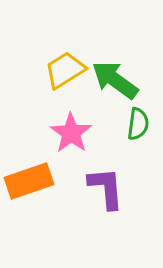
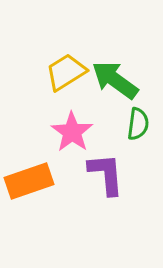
yellow trapezoid: moved 1 px right, 2 px down
pink star: moved 1 px right, 1 px up
purple L-shape: moved 14 px up
